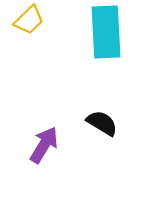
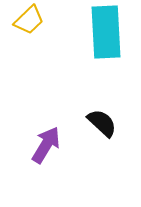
black semicircle: rotated 12 degrees clockwise
purple arrow: moved 2 px right
